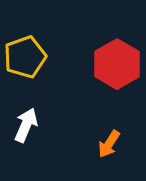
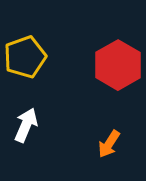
red hexagon: moved 1 px right, 1 px down
